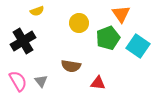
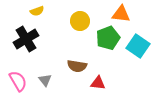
orange triangle: rotated 48 degrees counterclockwise
yellow circle: moved 1 px right, 2 px up
black cross: moved 3 px right, 2 px up
brown semicircle: moved 6 px right
gray triangle: moved 4 px right, 1 px up
